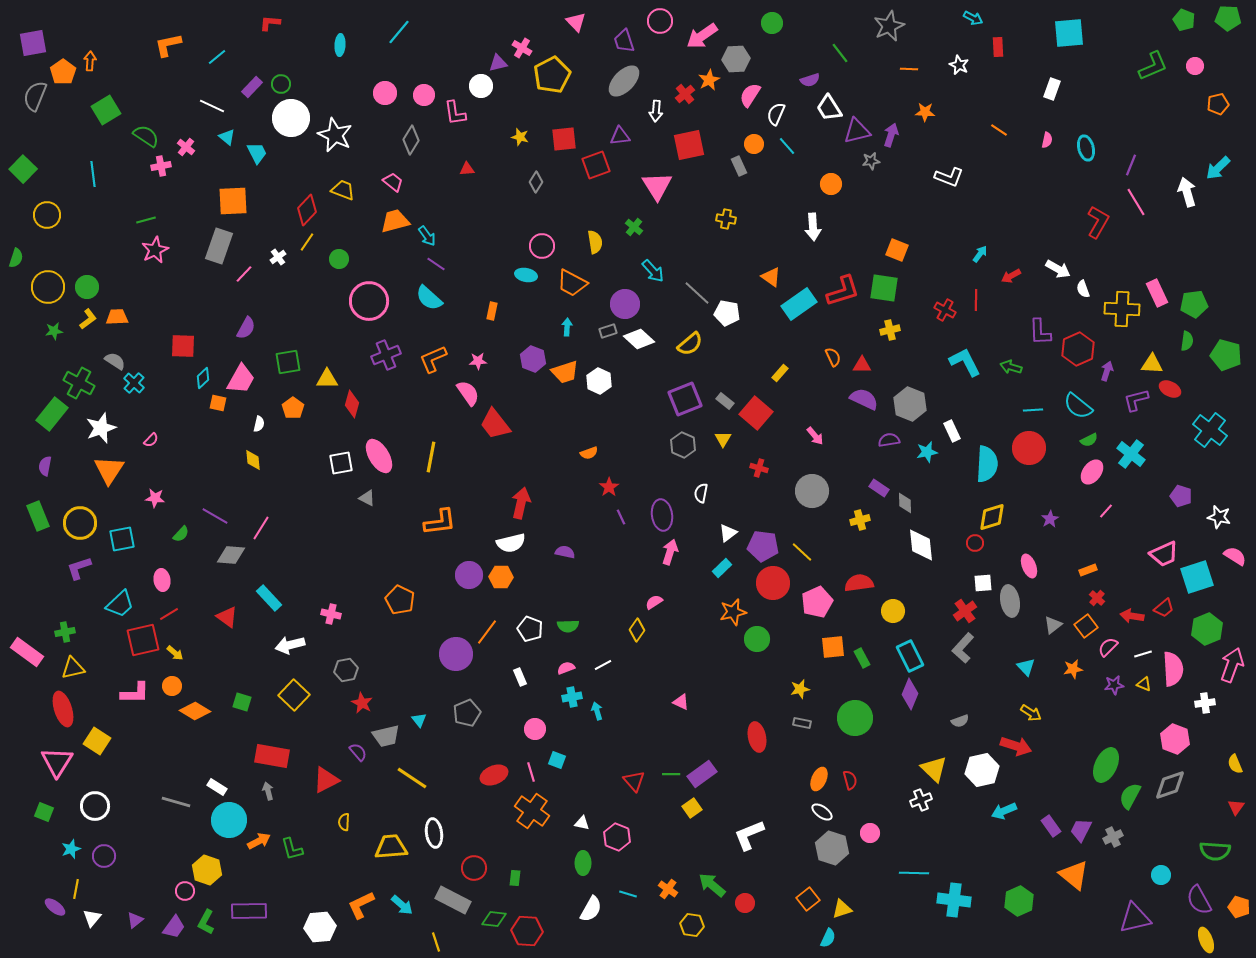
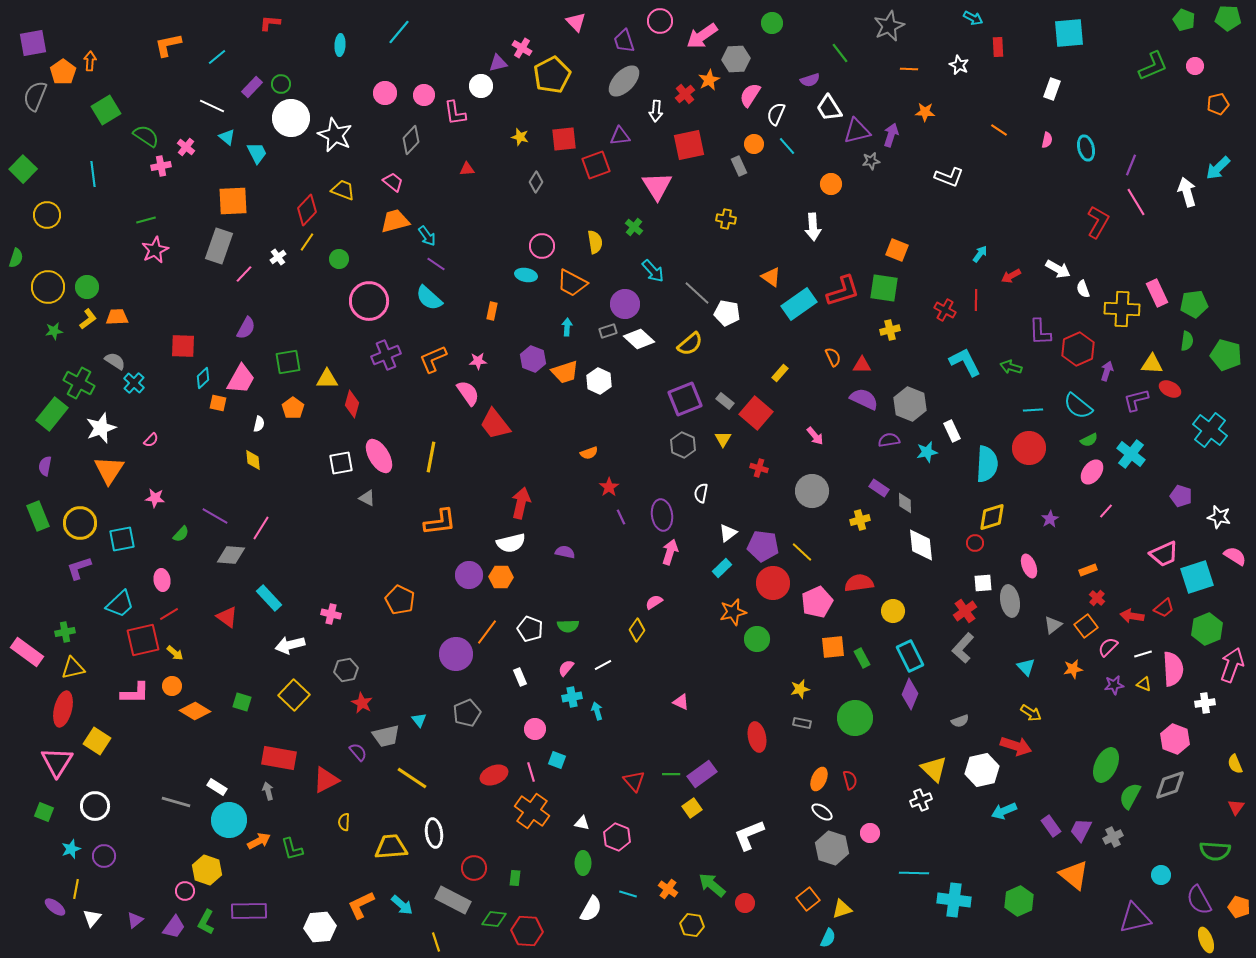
gray diamond at (411, 140): rotated 12 degrees clockwise
pink semicircle at (566, 668): rotated 30 degrees counterclockwise
red ellipse at (63, 709): rotated 32 degrees clockwise
red rectangle at (272, 756): moved 7 px right, 2 px down
